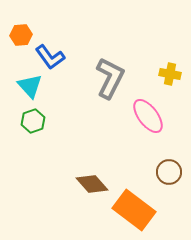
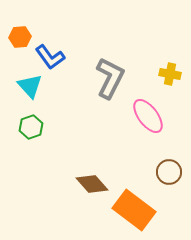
orange hexagon: moved 1 px left, 2 px down
green hexagon: moved 2 px left, 6 px down
